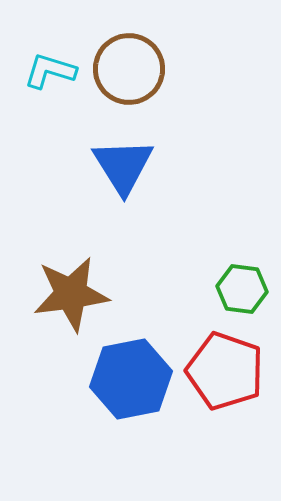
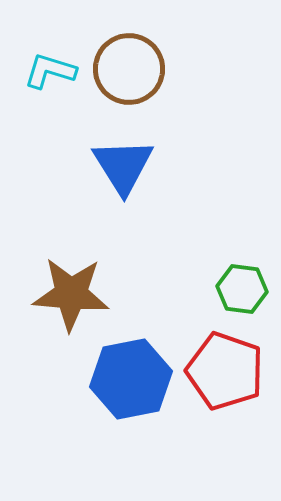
brown star: rotated 12 degrees clockwise
